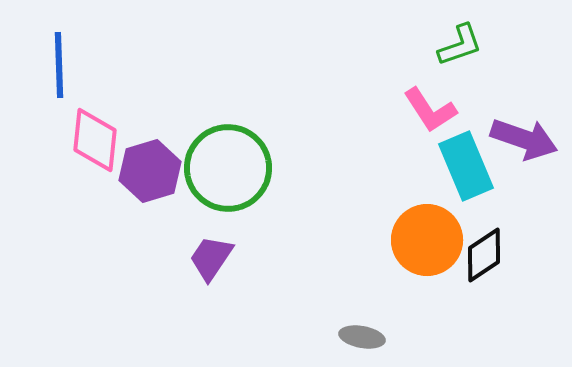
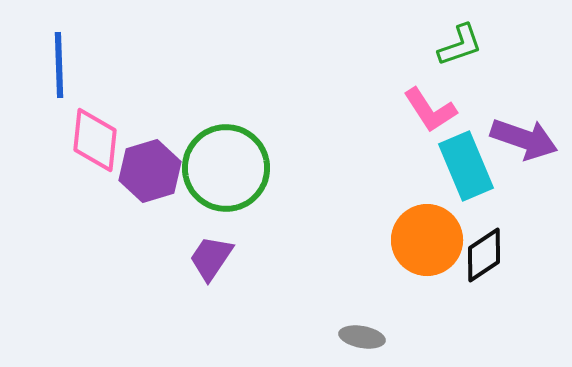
green circle: moved 2 px left
